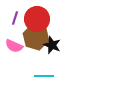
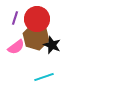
pink semicircle: moved 2 px right, 1 px down; rotated 60 degrees counterclockwise
cyan line: moved 1 px down; rotated 18 degrees counterclockwise
